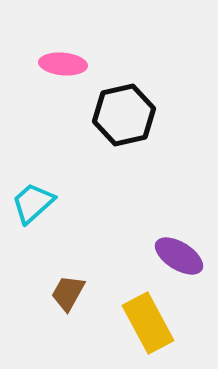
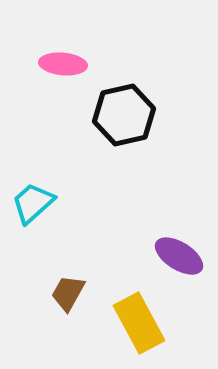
yellow rectangle: moved 9 px left
